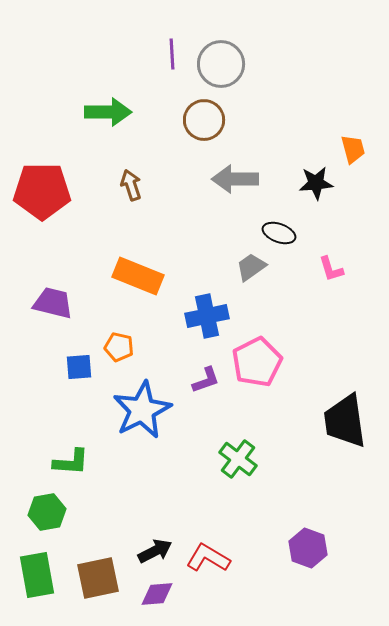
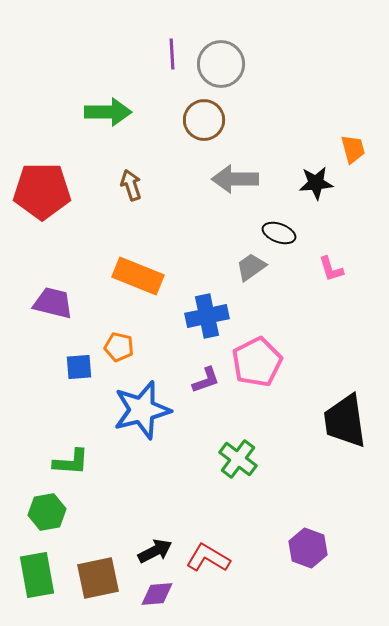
blue star: rotated 12 degrees clockwise
